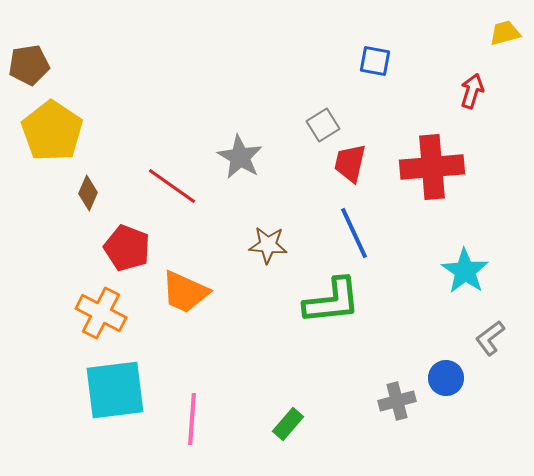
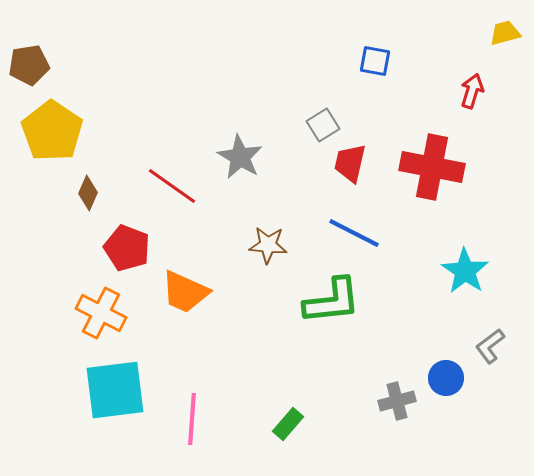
red cross: rotated 16 degrees clockwise
blue line: rotated 38 degrees counterclockwise
gray L-shape: moved 8 px down
